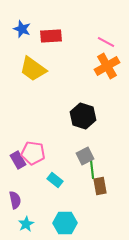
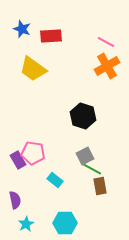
green line: rotated 54 degrees counterclockwise
